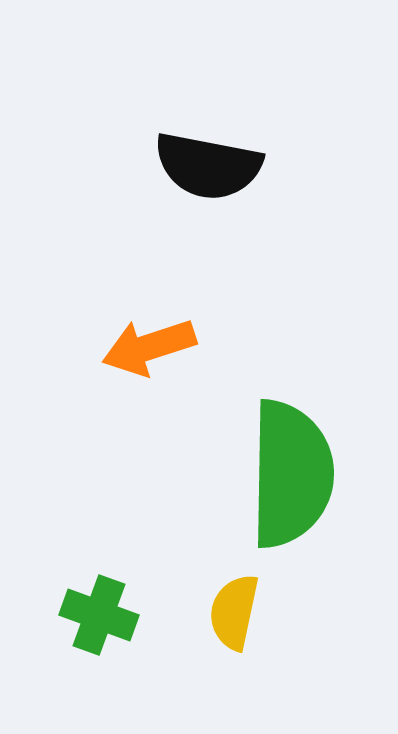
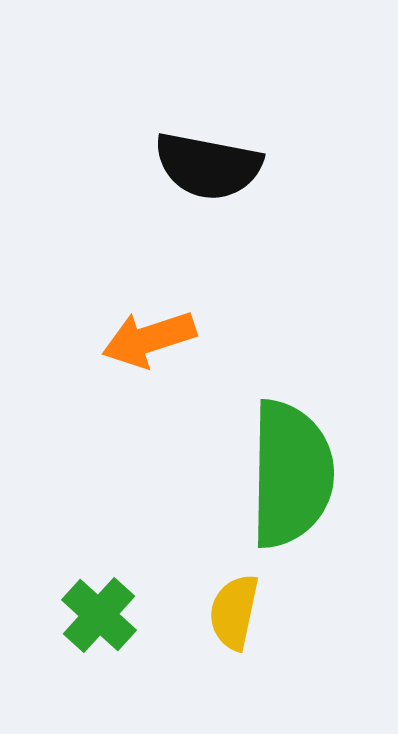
orange arrow: moved 8 px up
green cross: rotated 22 degrees clockwise
